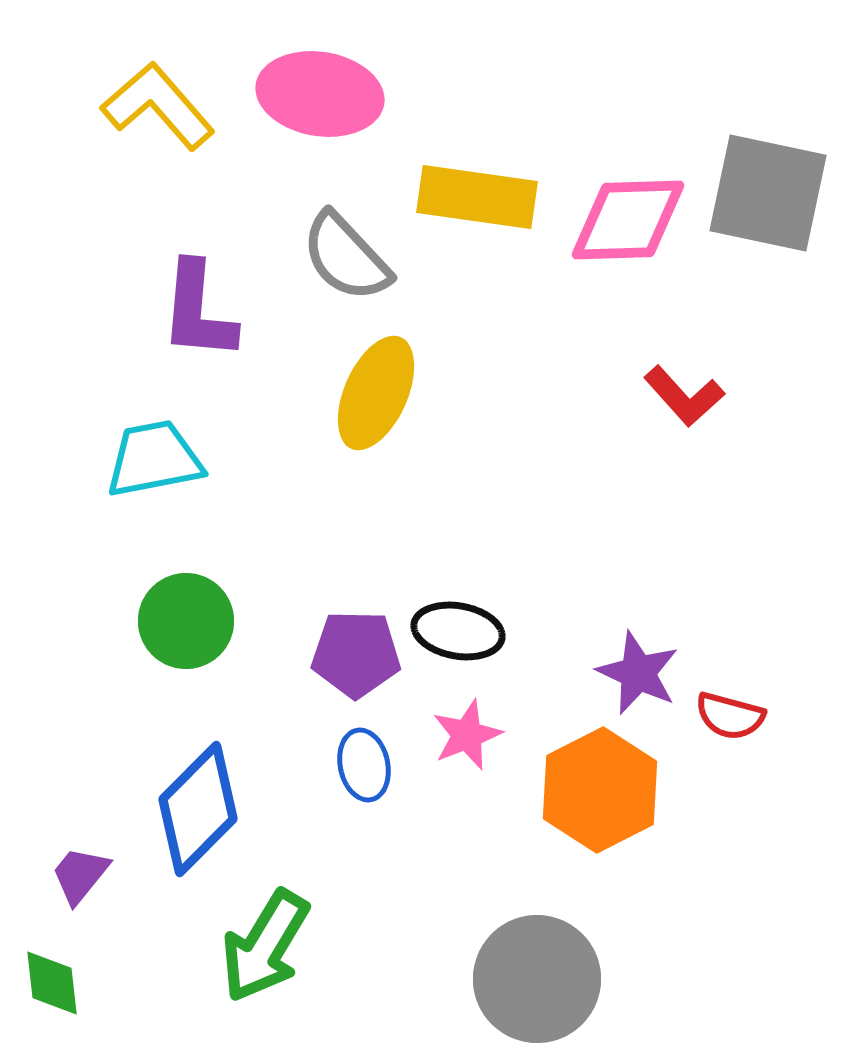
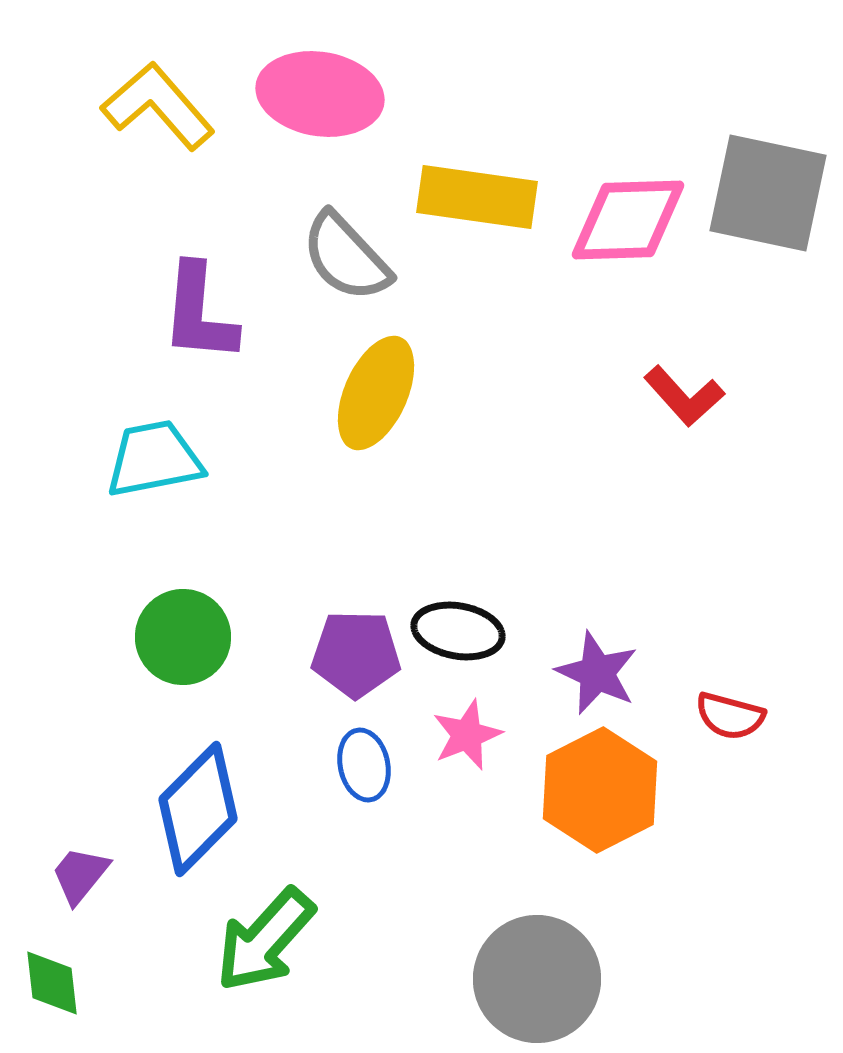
purple L-shape: moved 1 px right, 2 px down
green circle: moved 3 px left, 16 px down
purple star: moved 41 px left
green arrow: moved 6 px up; rotated 11 degrees clockwise
